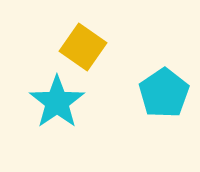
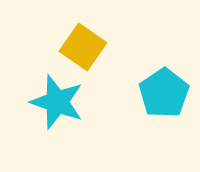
cyan star: rotated 18 degrees counterclockwise
